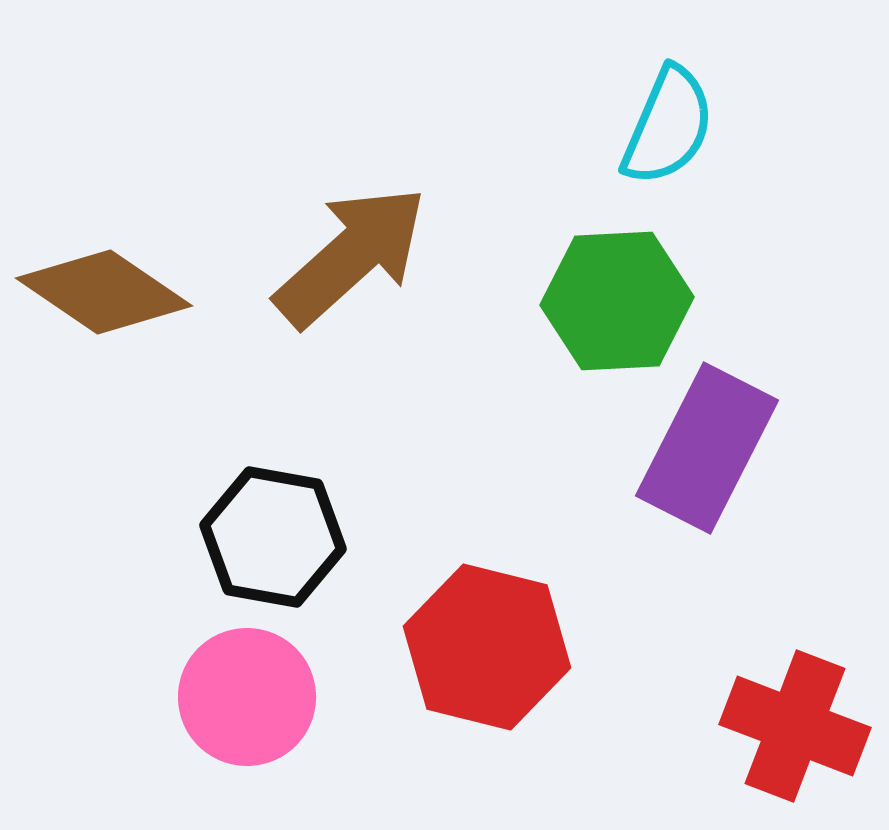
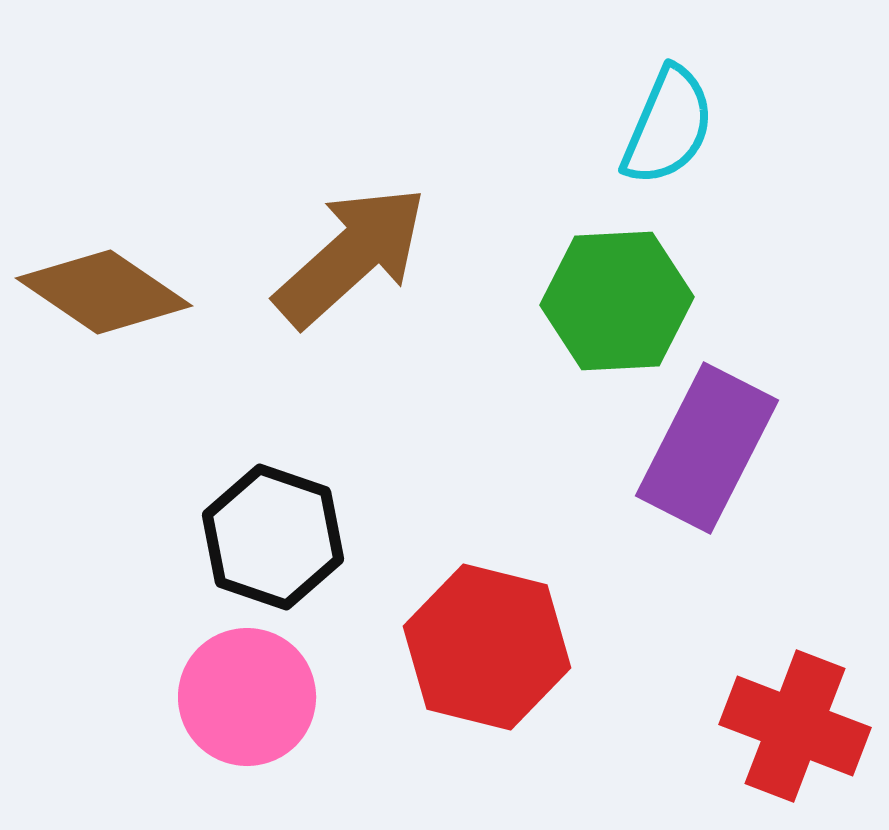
black hexagon: rotated 9 degrees clockwise
